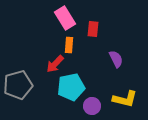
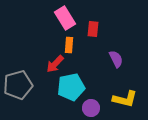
purple circle: moved 1 px left, 2 px down
